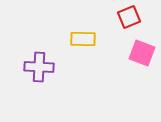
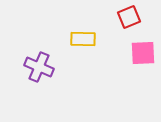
pink square: moved 1 px right; rotated 24 degrees counterclockwise
purple cross: rotated 20 degrees clockwise
